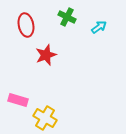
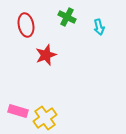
cyan arrow: rotated 112 degrees clockwise
pink rectangle: moved 11 px down
yellow cross: rotated 25 degrees clockwise
